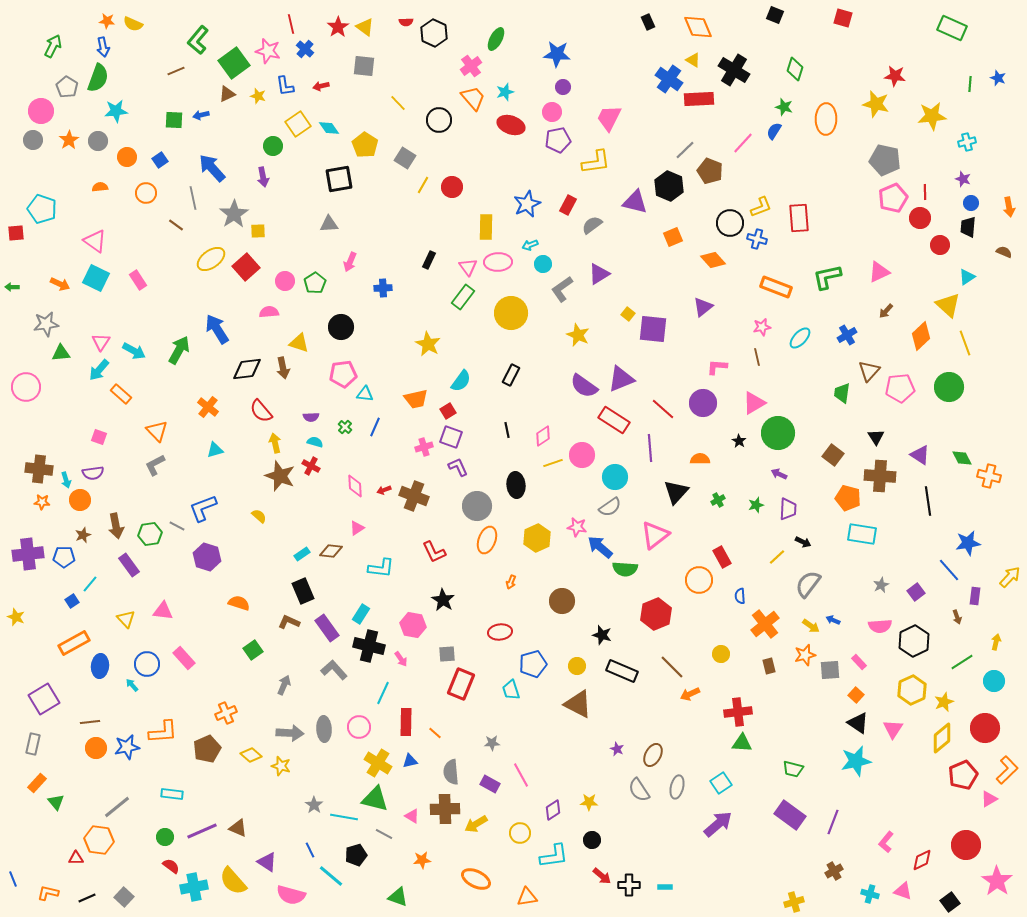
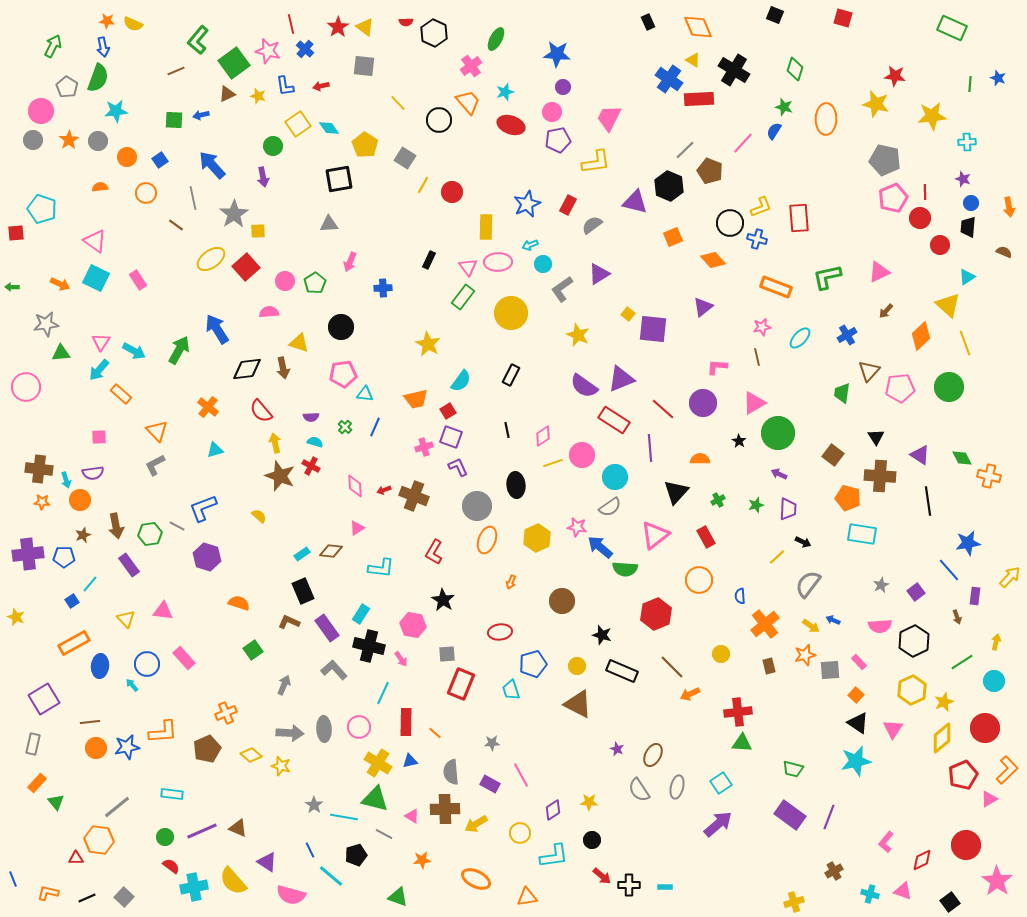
orange trapezoid at (473, 98): moved 5 px left, 4 px down
cyan cross at (967, 142): rotated 12 degrees clockwise
blue arrow at (212, 168): moved 3 px up
red circle at (452, 187): moved 5 px down
pink square at (99, 437): rotated 21 degrees counterclockwise
red L-shape at (434, 552): rotated 55 degrees clockwise
red rectangle at (722, 557): moved 16 px left, 20 px up
purple line at (833, 822): moved 4 px left, 5 px up
